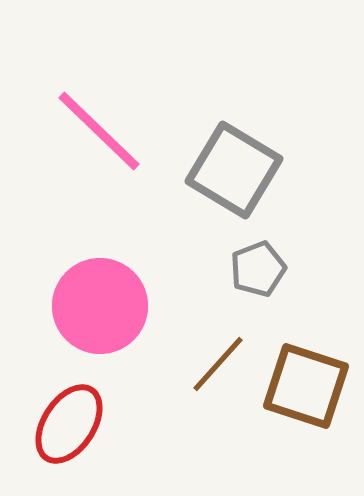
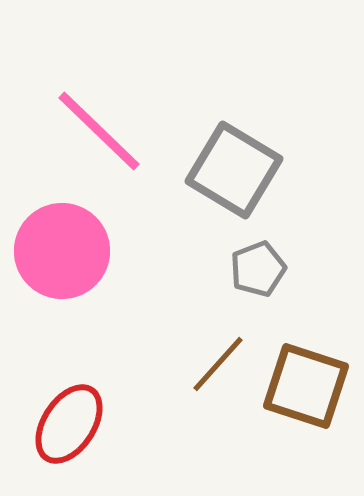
pink circle: moved 38 px left, 55 px up
